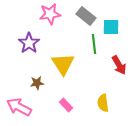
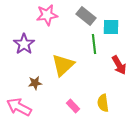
pink star: moved 3 px left, 1 px down
purple star: moved 5 px left, 1 px down
yellow triangle: moved 1 px down; rotated 20 degrees clockwise
brown star: moved 2 px left
pink rectangle: moved 7 px right, 1 px down
